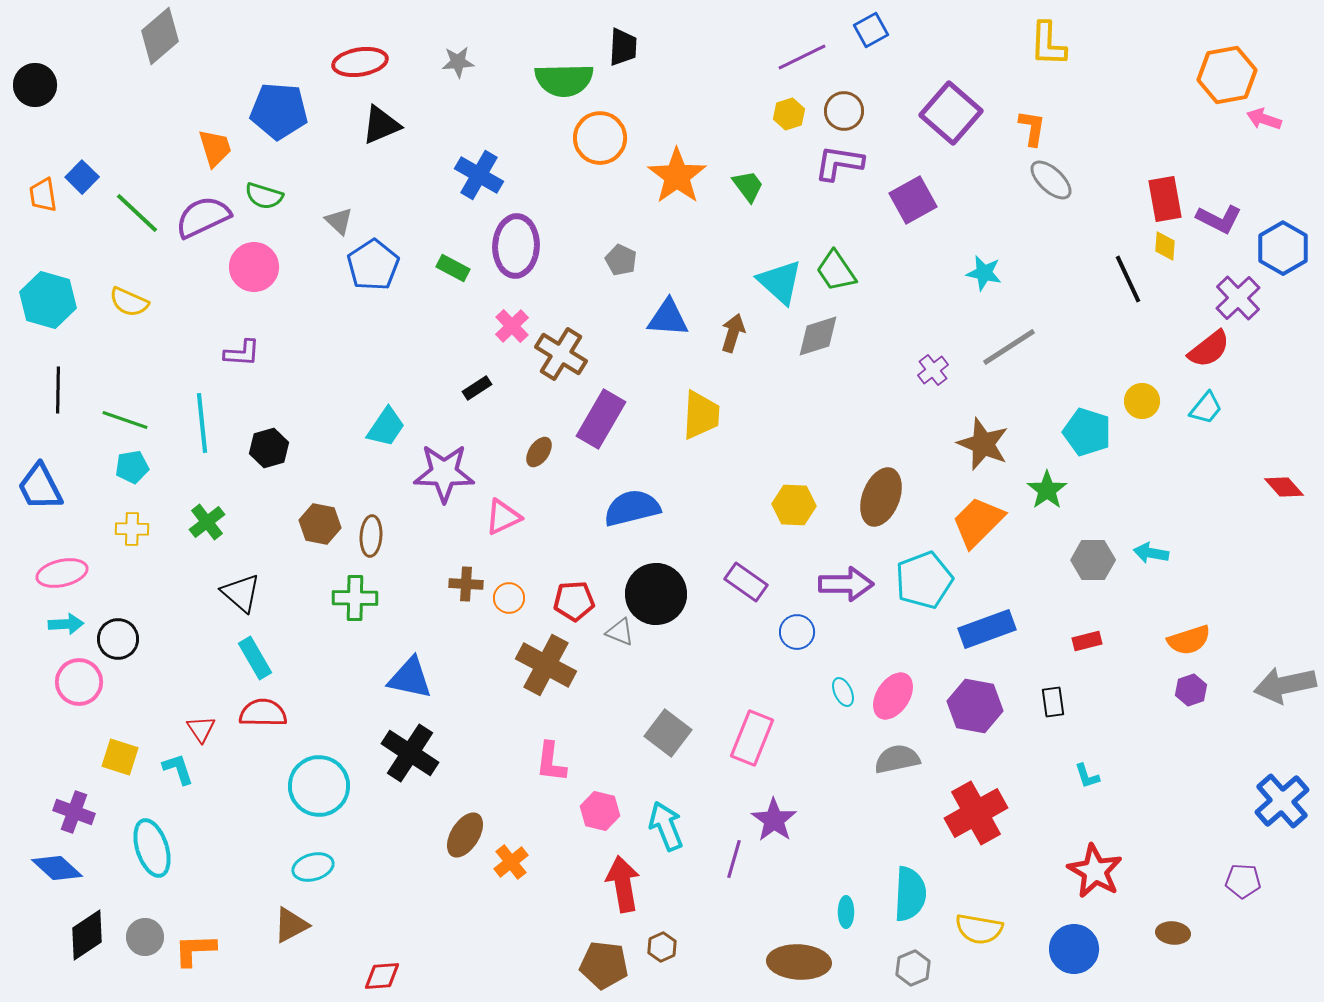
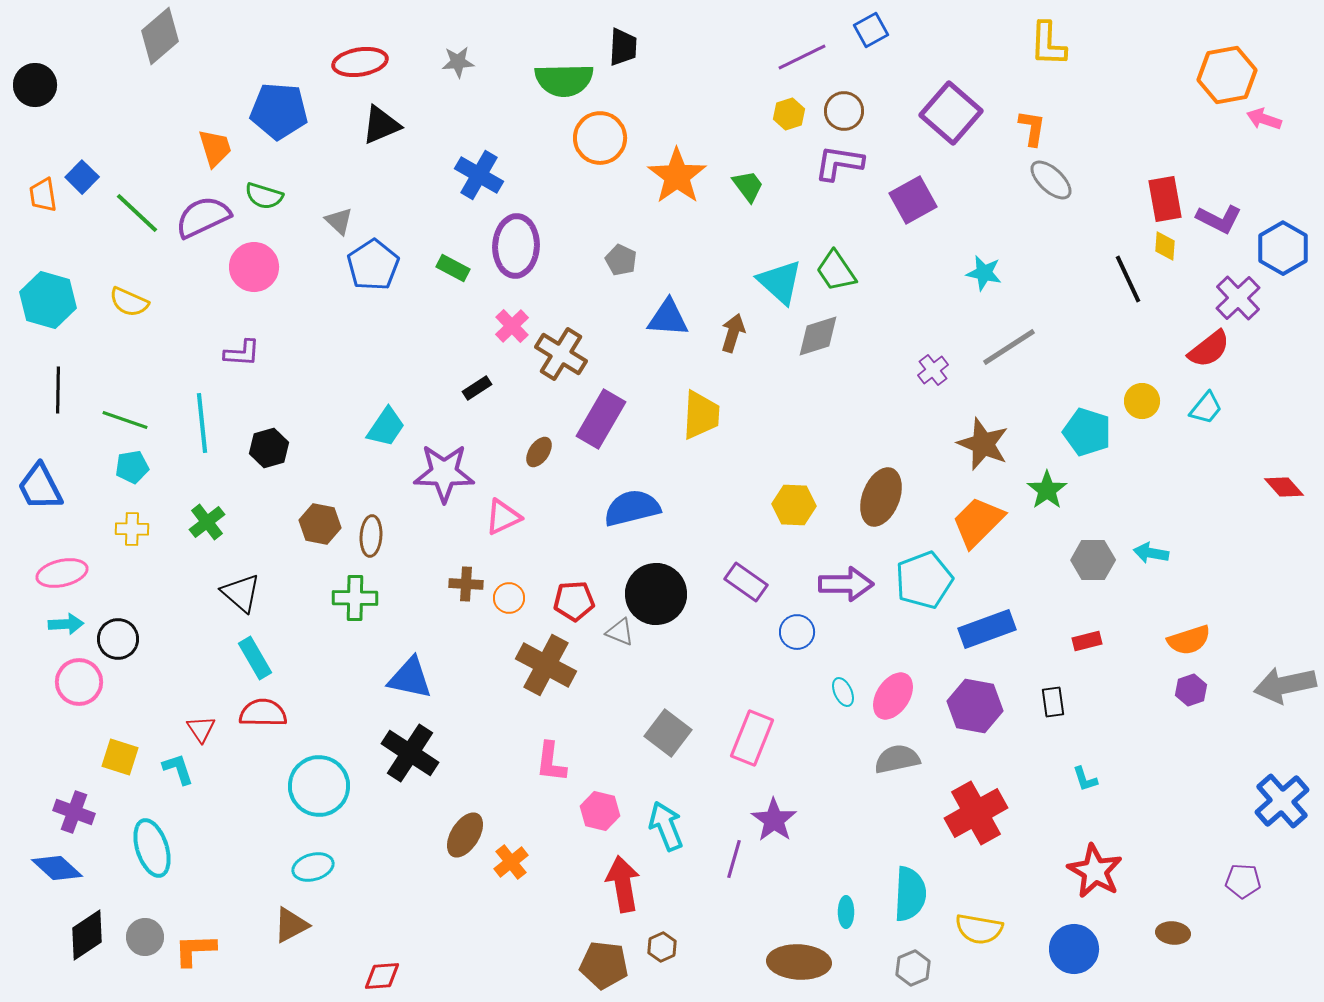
cyan L-shape at (1087, 776): moved 2 px left, 3 px down
